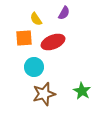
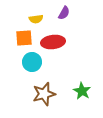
yellow semicircle: rotated 64 degrees counterclockwise
red ellipse: rotated 15 degrees clockwise
cyan circle: moved 2 px left, 5 px up
